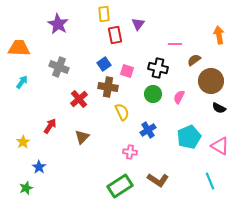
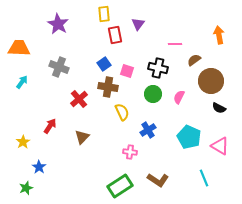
cyan pentagon: rotated 25 degrees counterclockwise
cyan line: moved 6 px left, 3 px up
